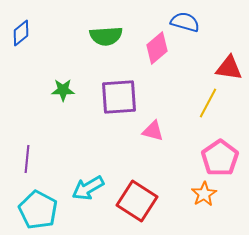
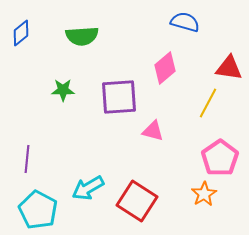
green semicircle: moved 24 px left
pink diamond: moved 8 px right, 20 px down
